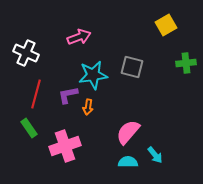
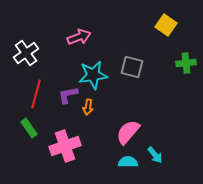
yellow square: rotated 25 degrees counterclockwise
white cross: rotated 30 degrees clockwise
